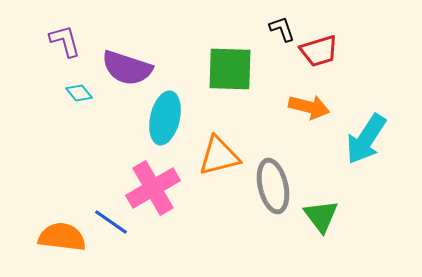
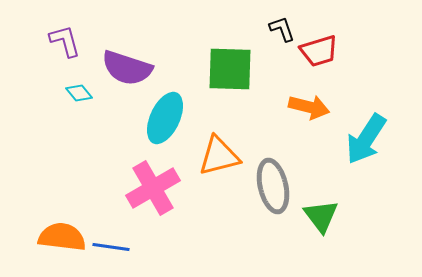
cyan ellipse: rotated 12 degrees clockwise
blue line: moved 25 px down; rotated 27 degrees counterclockwise
